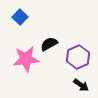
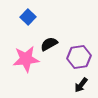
blue square: moved 8 px right
purple hexagon: moved 1 px right; rotated 15 degrees clockwise
black arrow: rotated 91 degrees clockwise
